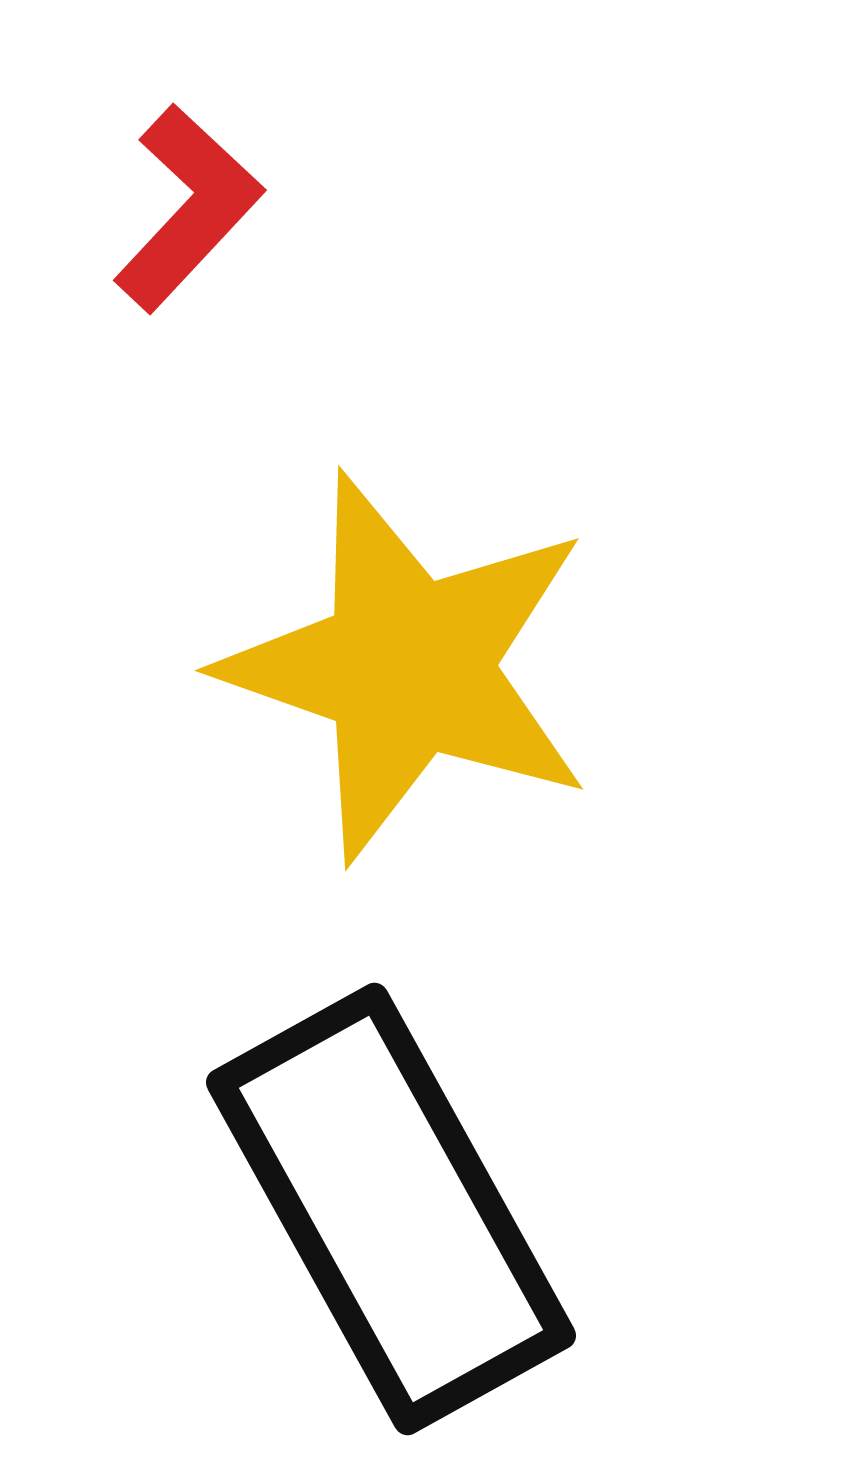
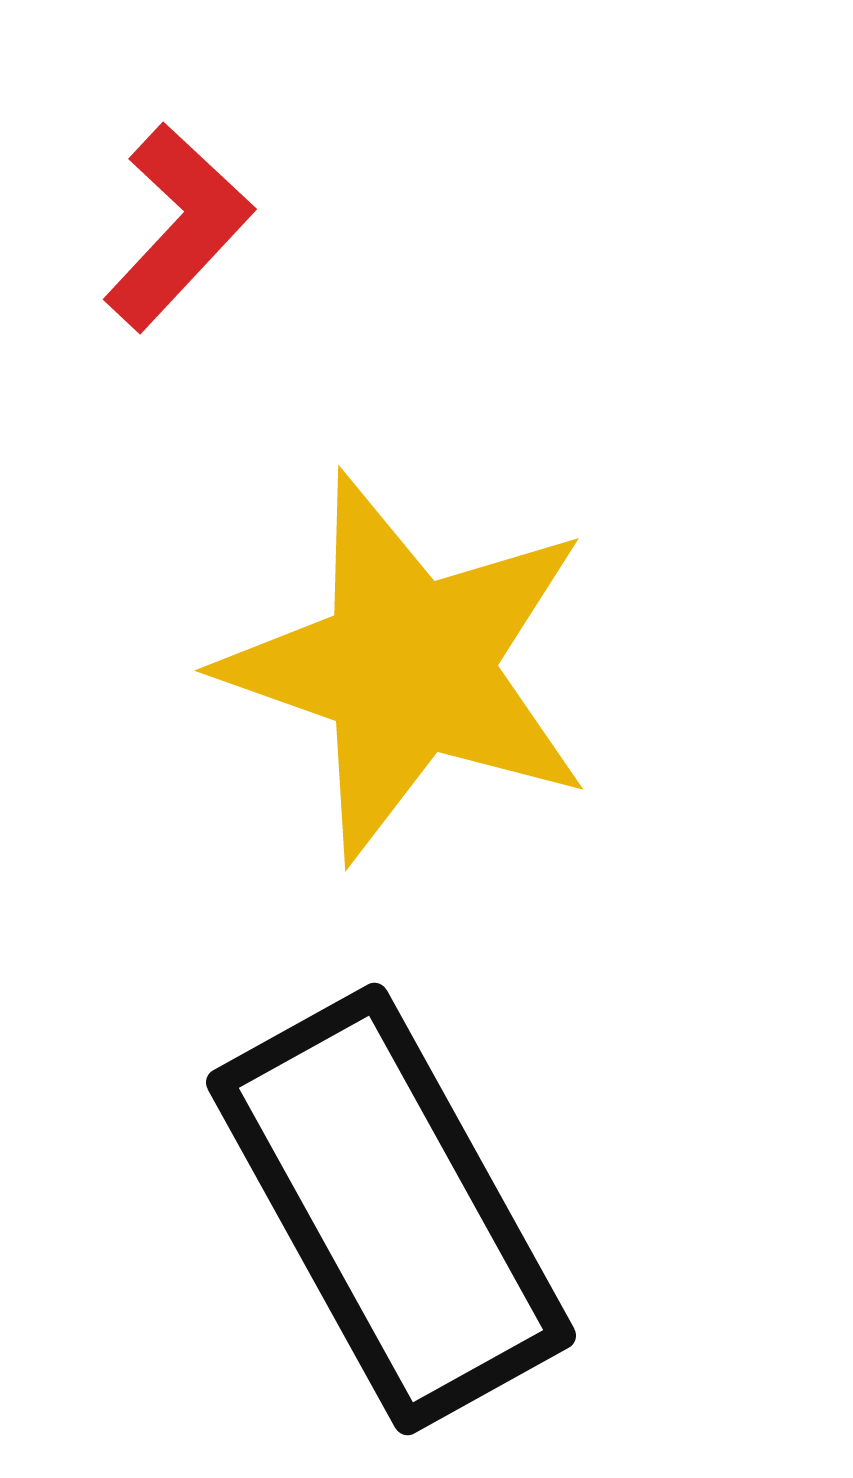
red L-shape: moved 10 px left, 19 px down
